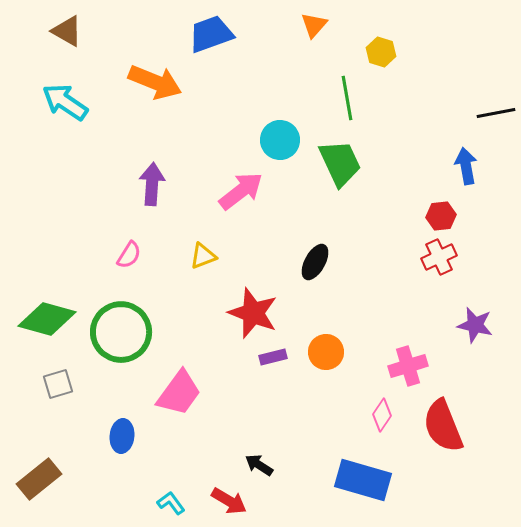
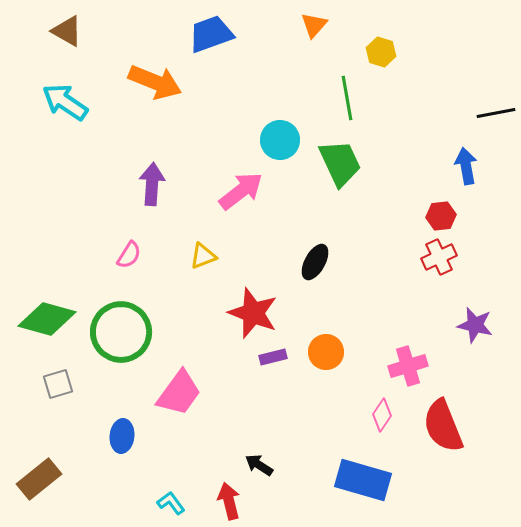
red arrow: rotated 135 degrees counterclockwise
